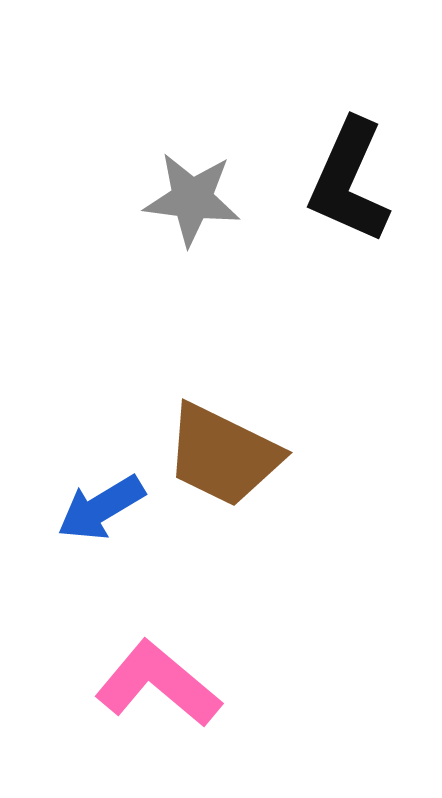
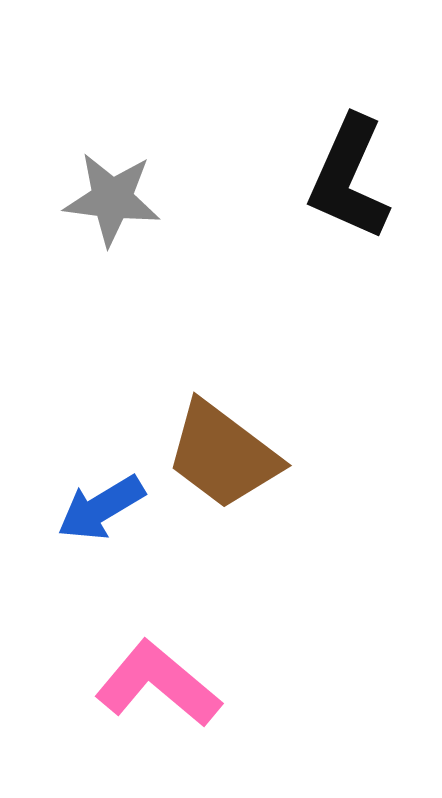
black L-shape: moved 3 px up
gray star: moved 80 px left
brown trapezoid: rotated 11 degrees clockwise
